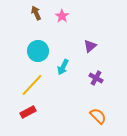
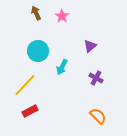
cyan arrow: moved 1 px left
yellow line: moved 7 px left
red rectangle: moved 2 px right, 1 px up
